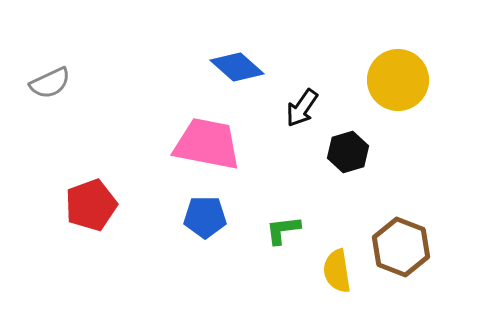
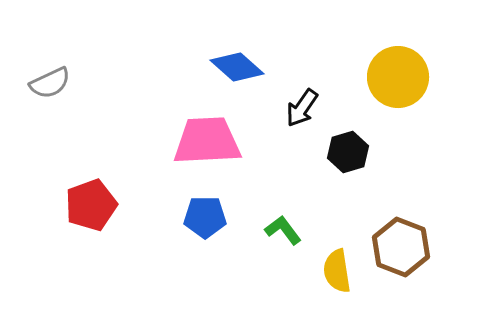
yellow circle: moved 3 px up
pink trapezoid: moved 3 px up; rotated 14 degrees counterclockwise
green L-shape: rotated 60 degrees clockwise
